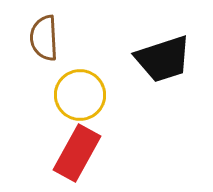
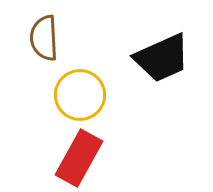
black trapezoid: moved 1 px left, 1 px up; rotated 6 degrees counterclockwise
red rectangle: moved 2 px right, 5 px down
